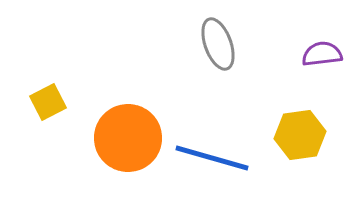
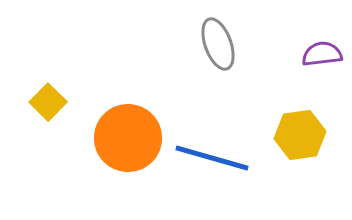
yellow square: rotated 18 degrees counterclockwise
